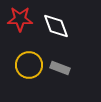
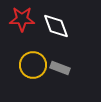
red star: moved 2 px right
yellow circle: moved 4 px right
